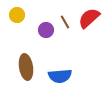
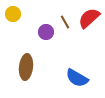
yellow circle: moved 4 px left, 1 px up
purple circle: moved 2 px down
brown ellipse: rotated 15 degrees clockwise
blue semicircle: moved 17 px right, 2 px down; rotated 35 degrees clockwise
